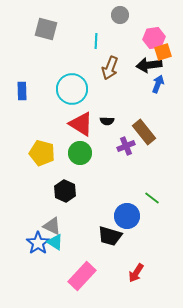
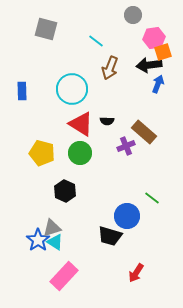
gray circle: moved 13 px right
cyan line: rotated 56 degrees counterclockwise
brown rectangle: rotated 10 degrees counterclockwise
gray triangle: moved 2 px down; rotated 42 degrees counterclockwise
blue star: moved 3 px up
pink rectangle: moved 18 px left
